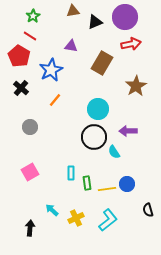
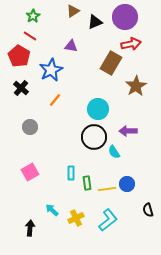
brown triangle: rotated 24 degrees counterclockwise
brown rectangle: moved 9 px right
